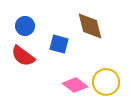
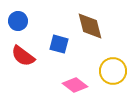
blue circle: moved 7 px left, 5 px up
yellow circle: moved 7 px right, 11 px up
